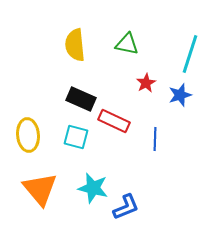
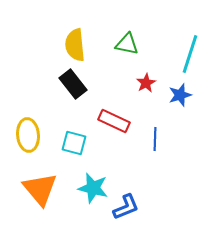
black rectangle: moved 8 px left, 15 px up; rotated 28 degrees clockwise
cyan square: moved 2 px left, 6 px down
